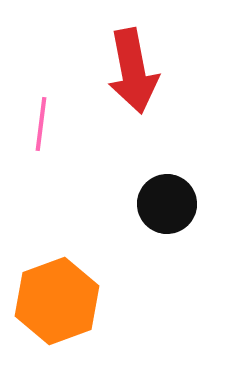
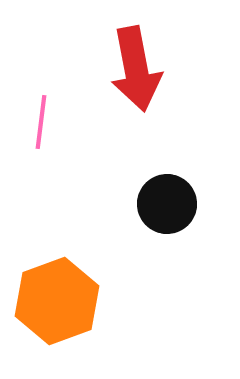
red arrow: moved 3 px right, 2 px up
pink line: moved 2 px up
